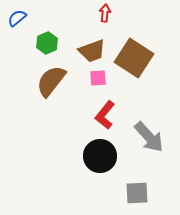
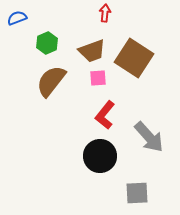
blue semicircle: rotated 18 degrees clockwise
